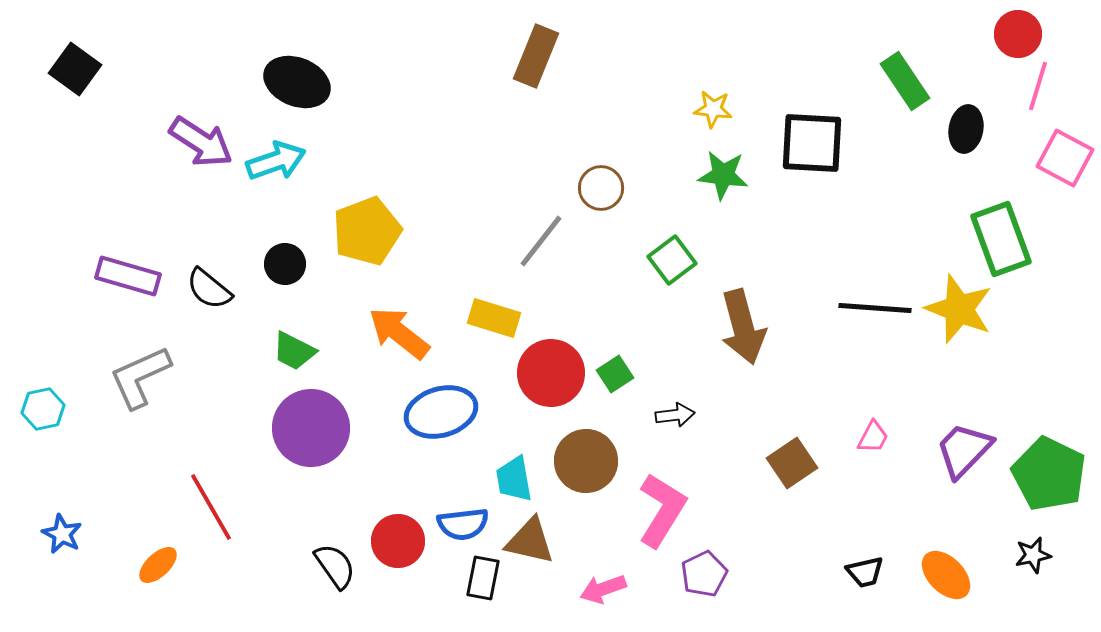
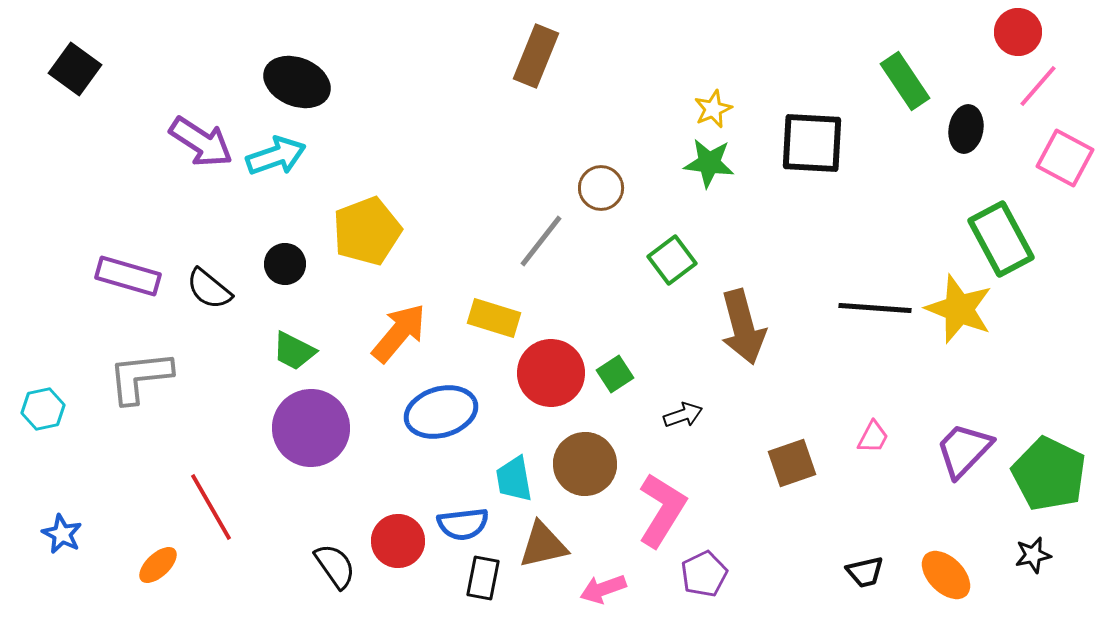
red circle at (1018, 34): moved 2 px up
pink line at (1038, 86): rotated 24 degrees clockwise
yellow star at (713, 109): rotated 30 degrees counterclockwise
cyan arrow at (276, 161): moved 5 px up
green star at (723, 175): moved 14 px left, 12 px up
green rectangle at (1001, 239): rotated 8 degrees counterclockwise
orange arrow at (399, 333): rotated 92 degrees clockwise
gray L-shape at (140, 377): rotated 18 degrees clockwise
black arrow at (675, 415): moved 8 px right; rotated 12 degrees counterclockwise
brown circle at (586, 461): moved 1 px left, 3 px down
brown square at (792, 463): rotated 15 degrees clockwise
brown triangle at (530, 541): moved 13 px right, 4 px down; rotated 26 degrees counterclockwise
